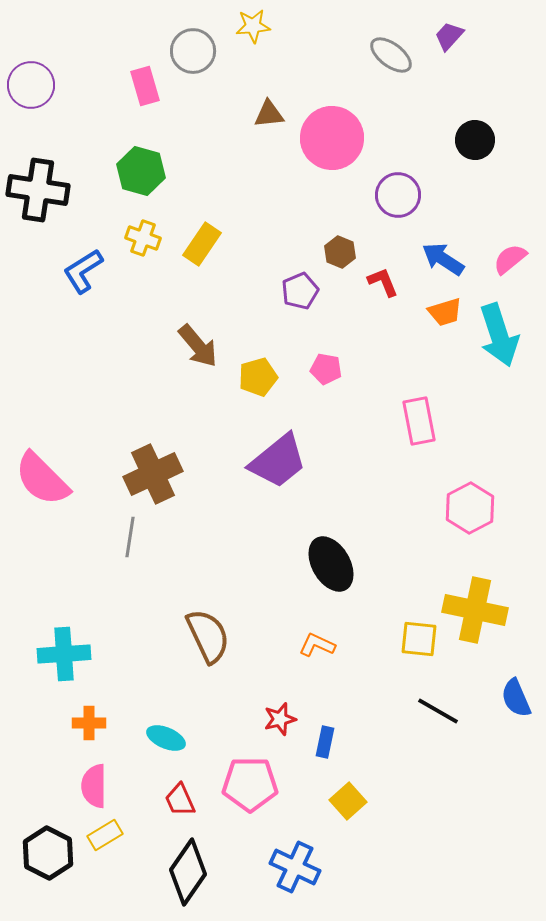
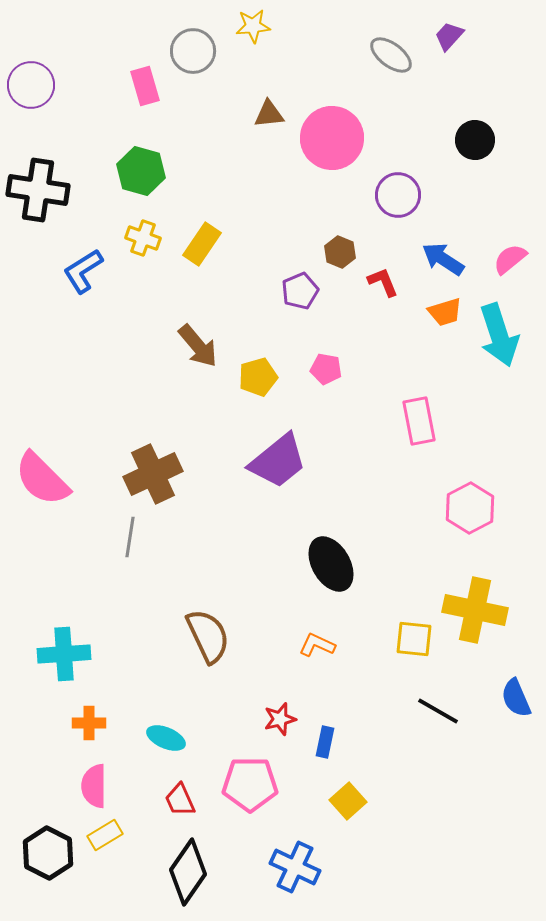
yellow square at (419, 639): moved 5 px left
